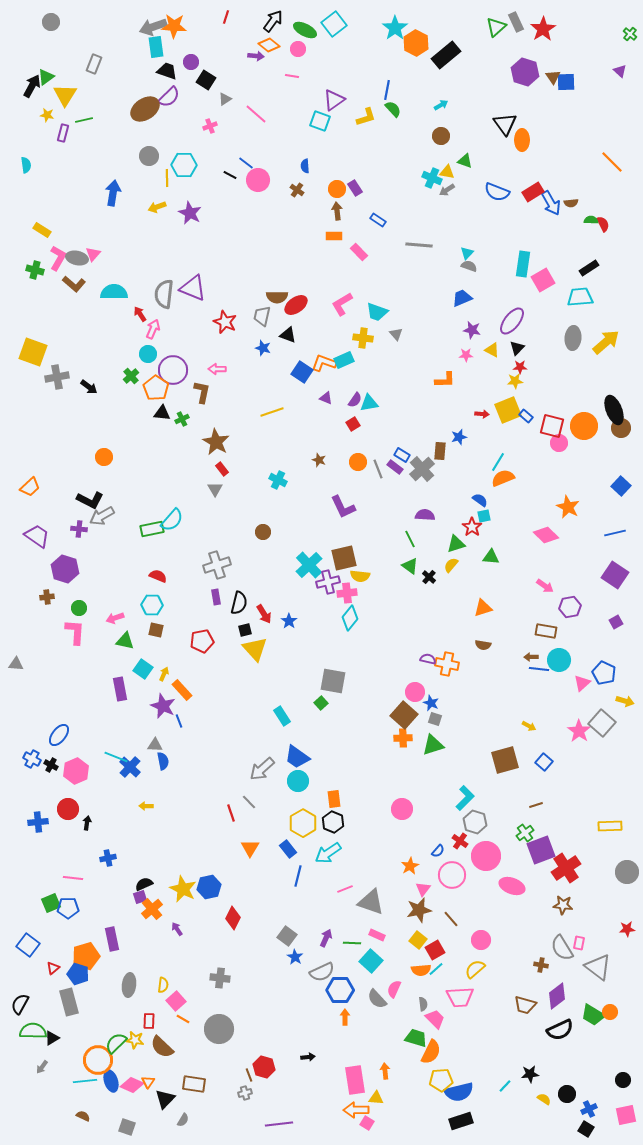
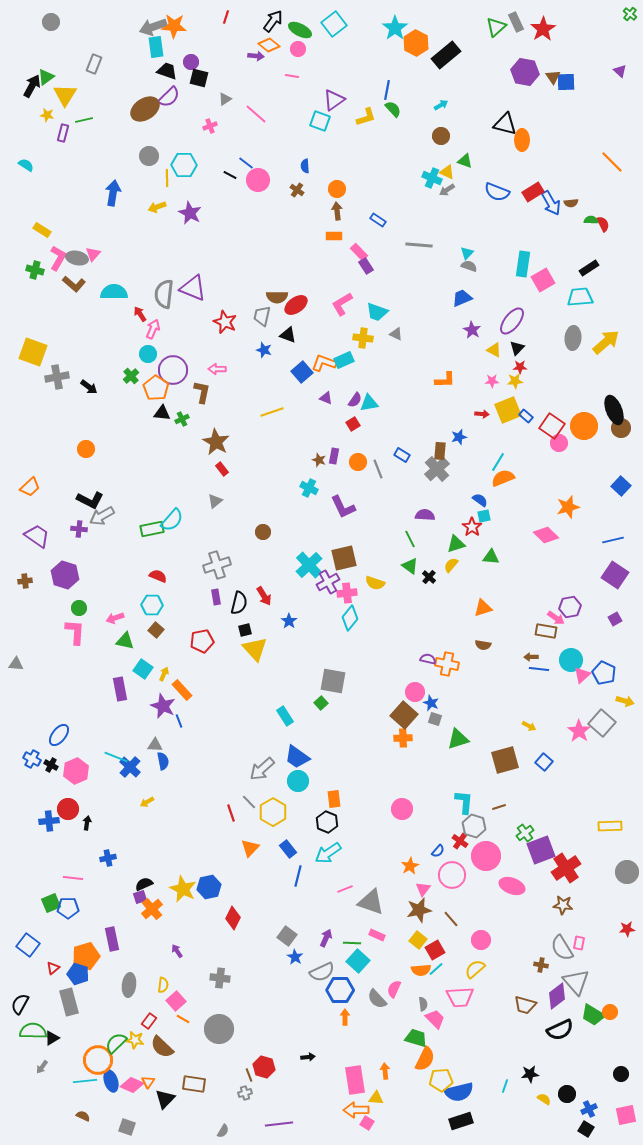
green ellipse at (305, 30): moved 5 px left
green cross at (630, 34): moved 20 px up
purple hexagon at (525, 72): rotated 8 degrees counterclockwise
black square at (206, 80): moved 7 px left, 2 px up; rotated 18 degrees counterclockwise
black triangle at (505, 124): rotated 40 degrees counterclockwise
cyan semicircle at (26, 165): rotated 49 degrees counterclockwise
yellow triangle at (447, 172): rotated 14 degrees clockwise
purple rectangle at (355, 188): moved 11 px right, 78 px down
purple star at (472, 330): rotated 18 degrees clockwise
gray triangle at (396, 334): rotated 24 degrees counterclockwise
blue star at (263, 348): moved 1 px right, 2 px down
yellow triangle at (492, 350): moved 2 px right
pink star at (466, 355): moved 26 px right, 26 px down
blue square at (302, 372): rotated 15 degrees clockwise
red square at (552, 426): rotated 20 degrees clockwise
orange circle at (104, 457): moved 18 px left, 8 px up
purple rectangle at (395, 467): moved 61 px left, 11 px up; rotated 63 degrees clockwise
gray cross at (422, 469): moved 15 px right
cyan cross at (278, 480): moved 31 px right, 8 px down
gray triangle at (215, 489): moved 12 px down; rotated 21 degrees clockwise
orange star at (568, 507): rotated 30 degrees clockwise
blue line at (615, 533): moved 2 px left, 7 px down
purple hexagon at (65, 569): moved 6 px down
yellow semicircle at (360, 576): moved 15 px right, 7 px down; rotated 12 degrees clockwise
purple cross at (328, 582): rotated 15 degrees counterclockwise
pink arrow at (545, 586): moved 11 px right, 32 px down
brown cross at (47, 597): moved 22 px left, 16 px up
red arrow at (264, 614): moved 18 px up
purple square at (616, 622): moved 1 px left, 3 px up
brown square at (156, 630): rotated 28 degrees clockwise
cyan circle at (559, 660): moved 12 px right
pink triangle at (582, 683): moved 8 px up
cyan rectangle at (282, 716): moved 3 px right
green triangle at (433, 745): moved 25 px right, 6 px up
cyan L-shape at (465, 798): moved 1 px left, 4 px down; rotated 40 degrees counterclockwise
brown line at (536, 805): moved 37 px left, 2 px down
yellow arrow at (146, 806): moved 1 px right, 4 px up; rotated 32 degrees counterclockwise
blue cross at (38, 822): moved 11 px right, 1 px up
black hexagon at (333, 822): moved 6 px left
gray hexagon at (475, 822): moved 1 px left, 4 px down
yellow hexagon at (303, 823): moved 30 px left, 11 px up
orange triangle at (250, 848): rotated 12 degrees clockwise
purple arrow at (177, 929): moved 22 px down
cyan square at (371, 961): moved 13 px left
gray triangle at (598, 967): moved 22 px left, 15 px down; rotated 12 degrees clockwise
red rectangle at (149, 1021): rotated 35 degrees clockwise
orange semicircle at (431, 1052): moved 6 px left, 7 px down
black circle at (623, 1080): moved 2 px left, 6 px up
cyan line at (505, 1086): rotated 24 degrees counterclockwise
gray semicircle at (183, 1120): moved 40 px right, 11 px down
